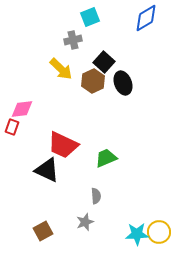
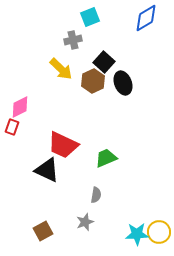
pink diamond: moved 2 px left, 2 px up; rotated 20 degrees counterclockwise
gray semicircle: moved 1 px up; rotated 14 degrees clockwise
